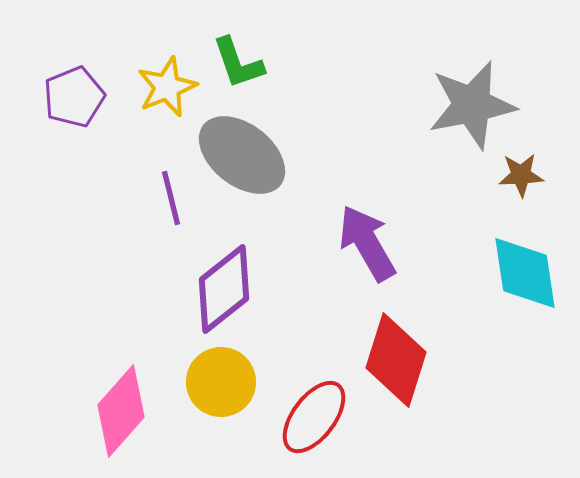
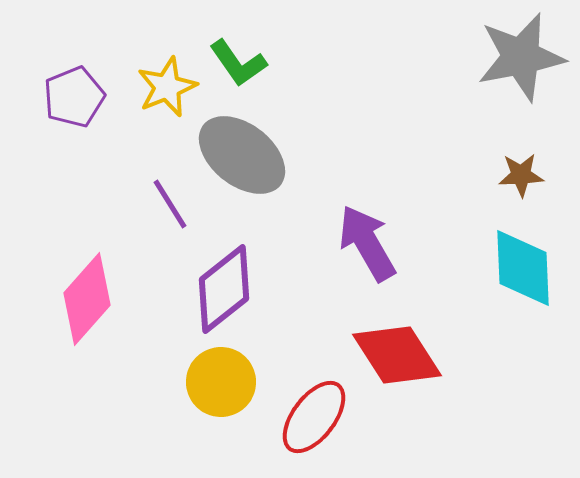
green L-shape: rotated 16 degrees counterclockwise
gray star: moved 49 px right, 48 px up
purple line: moved 1 px left, 6 px down; rotated 18 degrees counterclockwise
cyan diamond: moved 2 px left, 5 px up; rotated 6 degrees clockwise
red diamond: moved 1 px right, 5 px up; rotated 50 degrees counterclockwise
pink diamond: moved 34 px left, 112 px up
